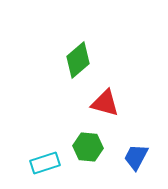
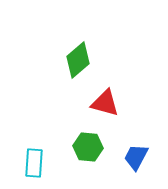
cyan rectangle: moved 11 px left; rotated 68 degrees counterclockwise
